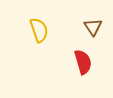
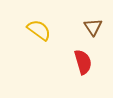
yellow semicircle: rotated 35 degrees counterclockwise
